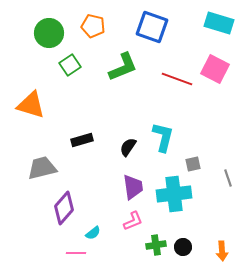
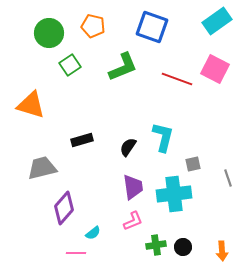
cyan rectangle: moved 2 px left, 2 px up; rotated 52 degrees counterclockwise
